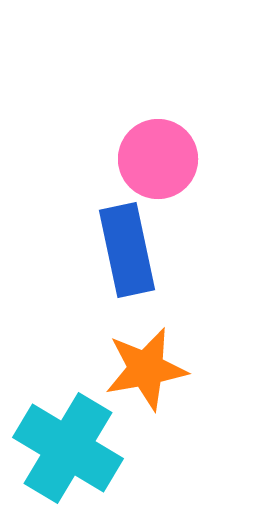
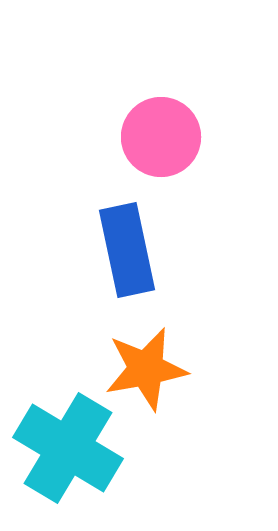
pink circle: moved 3 px right, 22 px up
